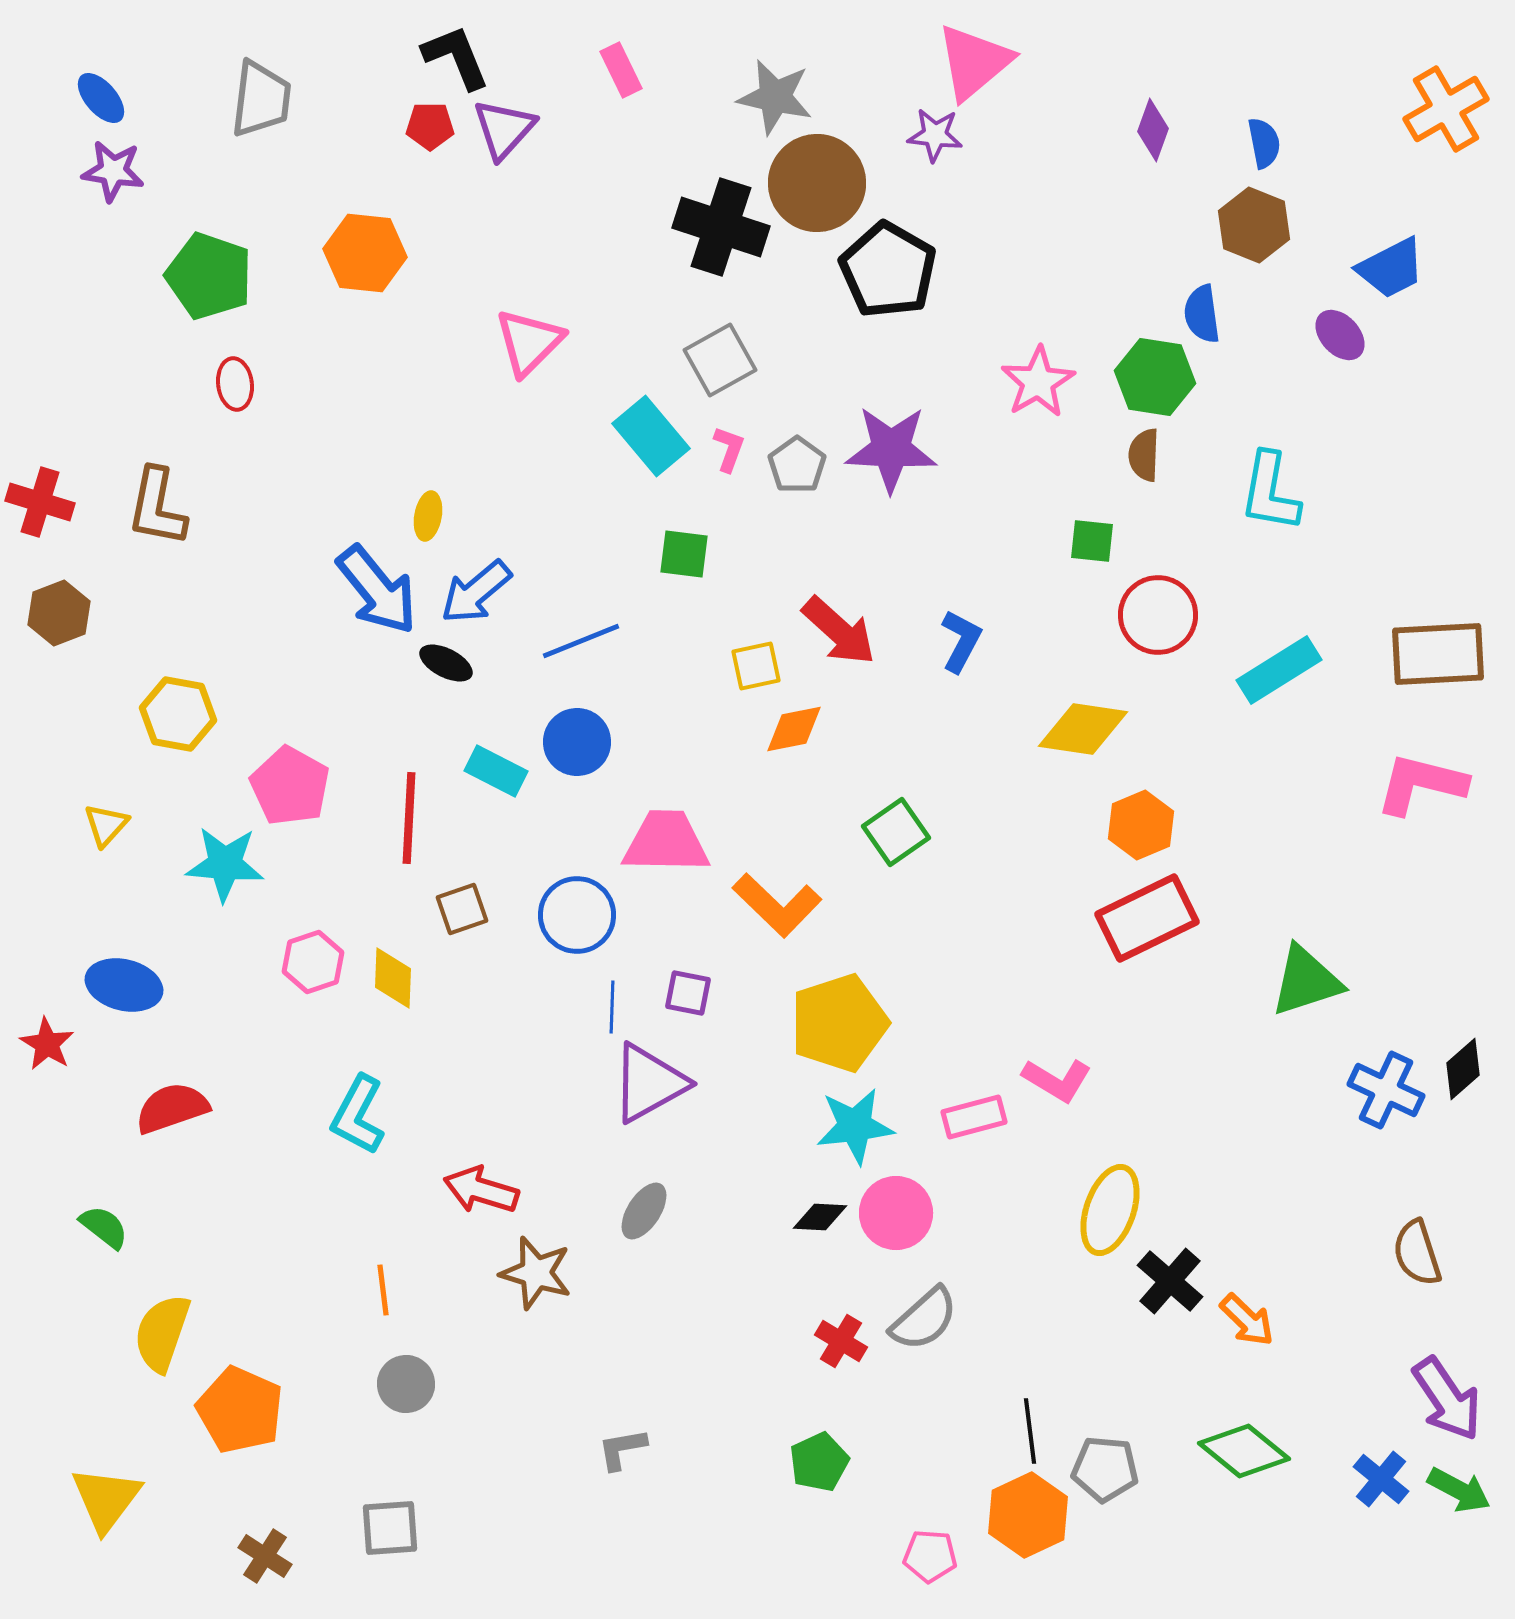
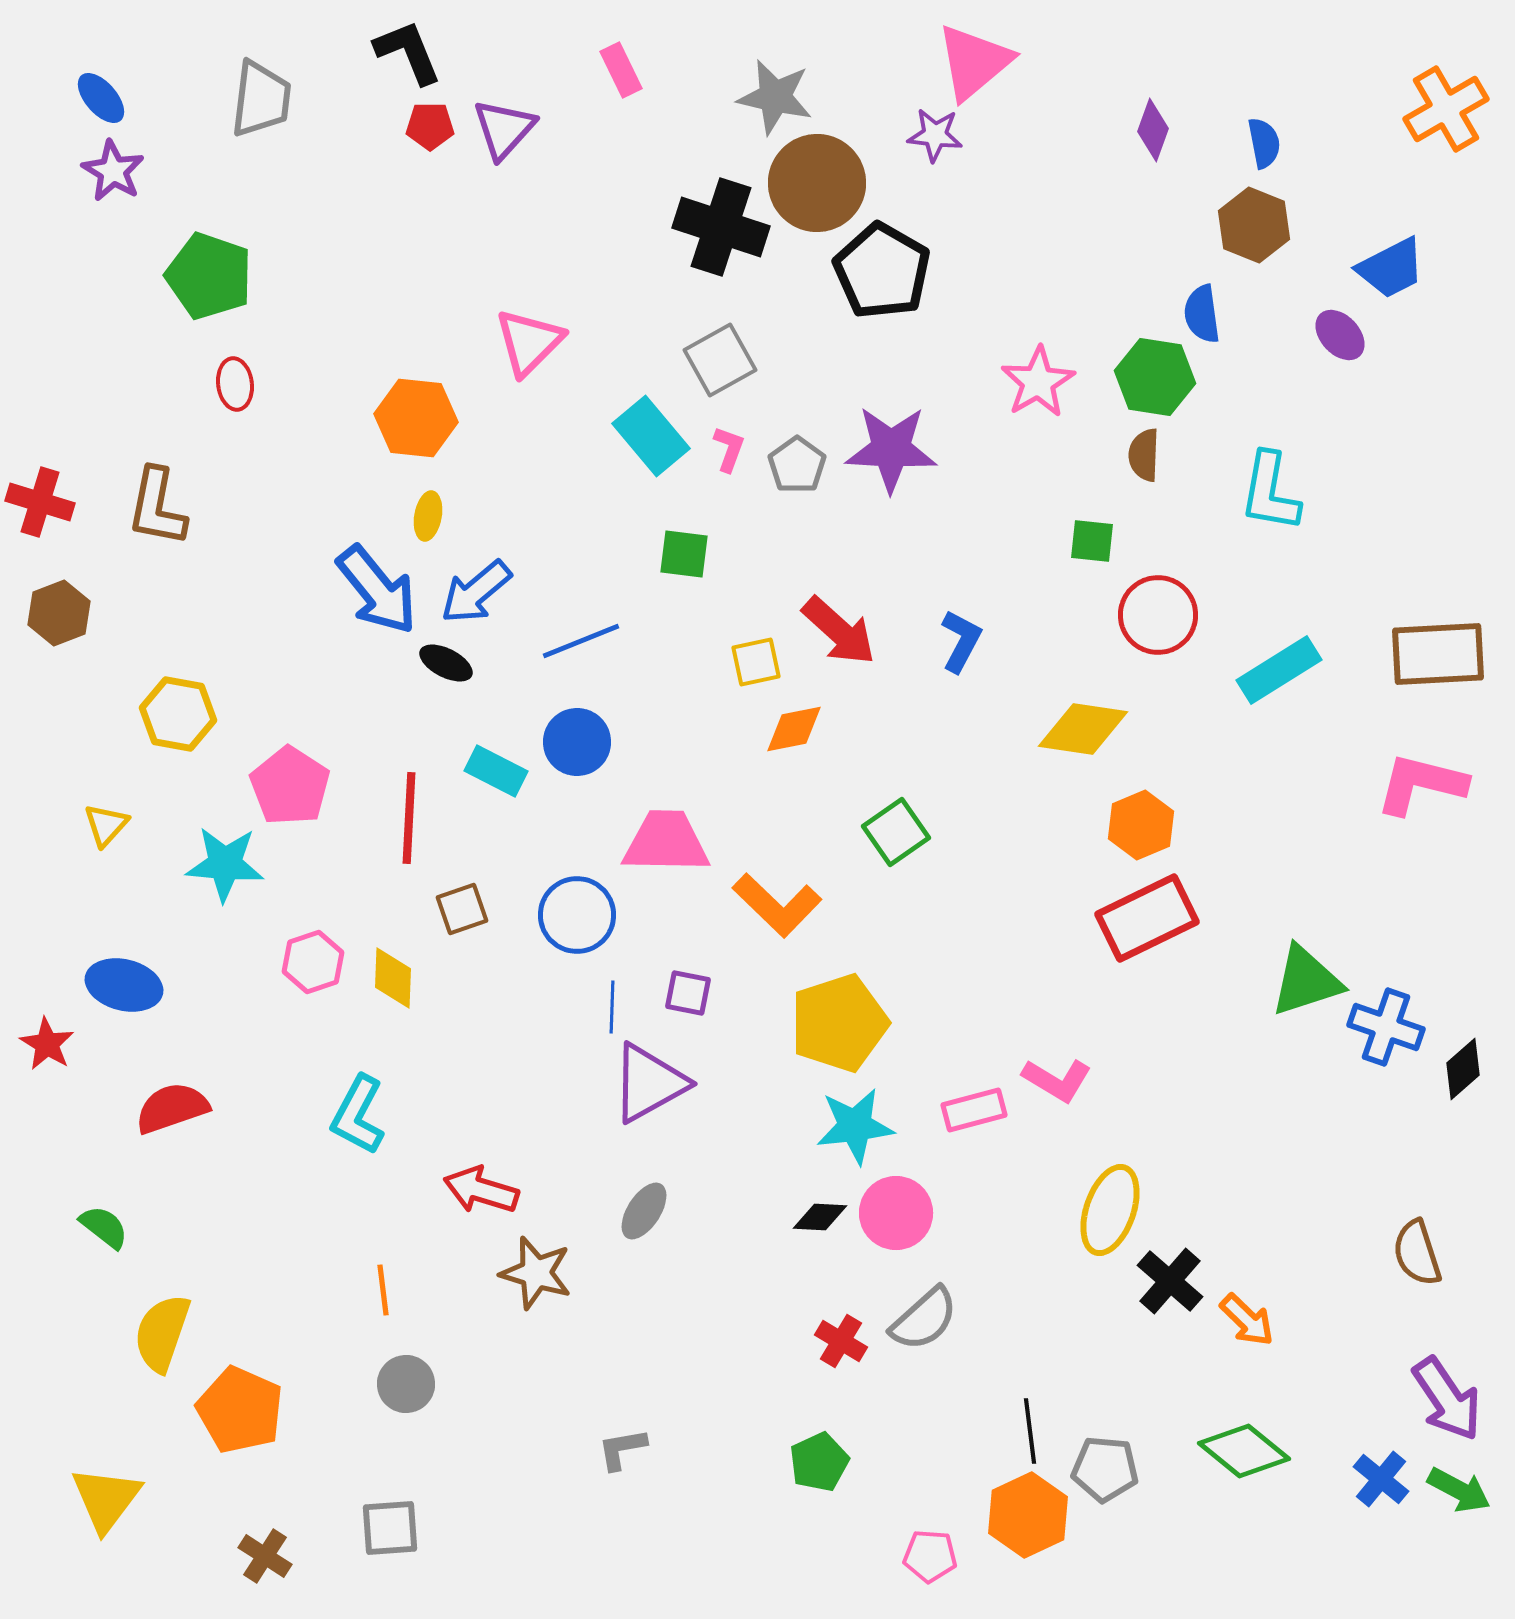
black L-shape at (456, 57): moved 48 px left, 5 px up
purple star at (113, 171): rotated 22 degrees clockwise
orange hexagon at (365, 253): moved 51 px right, 165 px down
black pentagon at (888, 270): moved 6 px left, 1 px down
yellow square at (756, 666): moved 4 px up
pink pentagon at (290, 786): rotated 4 degrees clockwise
blue cross at (1386, 1090): moved 63 px up; rotated 6 degrees counterclockwise
pink rectangle at (974, 1117): moved 7 px up
